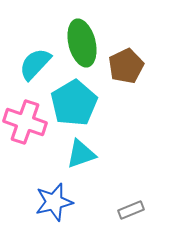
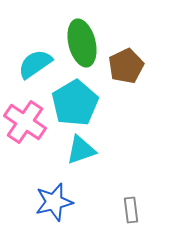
cyan semicircle: rotated 12 degrees clockwise
cyan pentagon: moved 1 px right
pink cross: rotated 15 degrees clockwise
cyan triangle: moved 4 px up
gray rectangle: rotated 75 degrees counterclockwise
